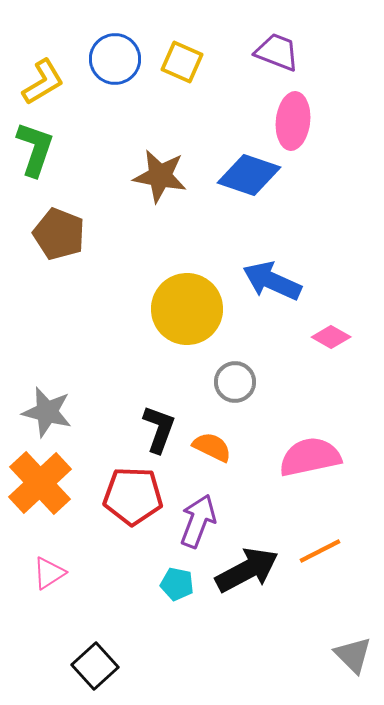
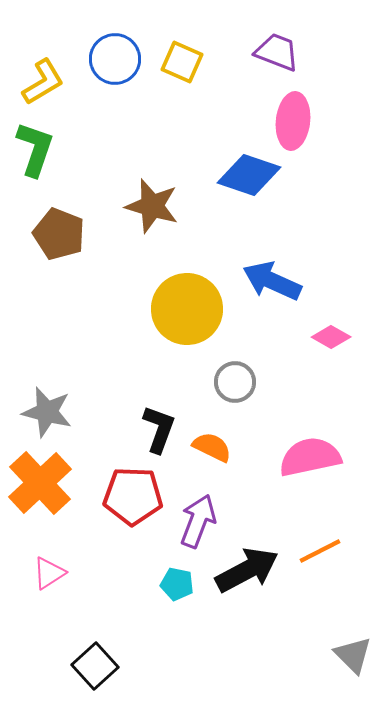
brown star: moved 8 px left, 30 px down; rotated 6 degrees clockwise
